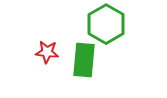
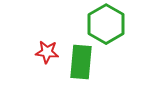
green rectangle: moved 3 px left, 2 px down
